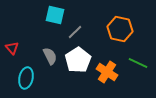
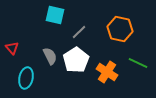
gray line: moved 4 px right
white pentagon: moved 2 px left
